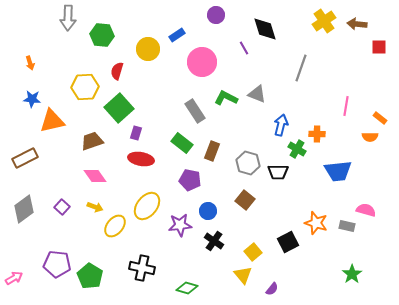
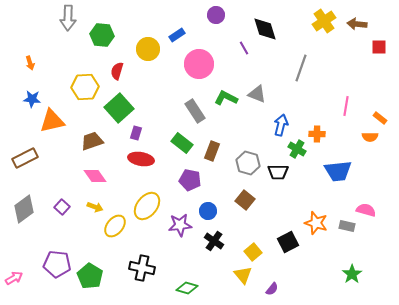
pink circle at (202, 62): moved 3 px left, 2 px down
